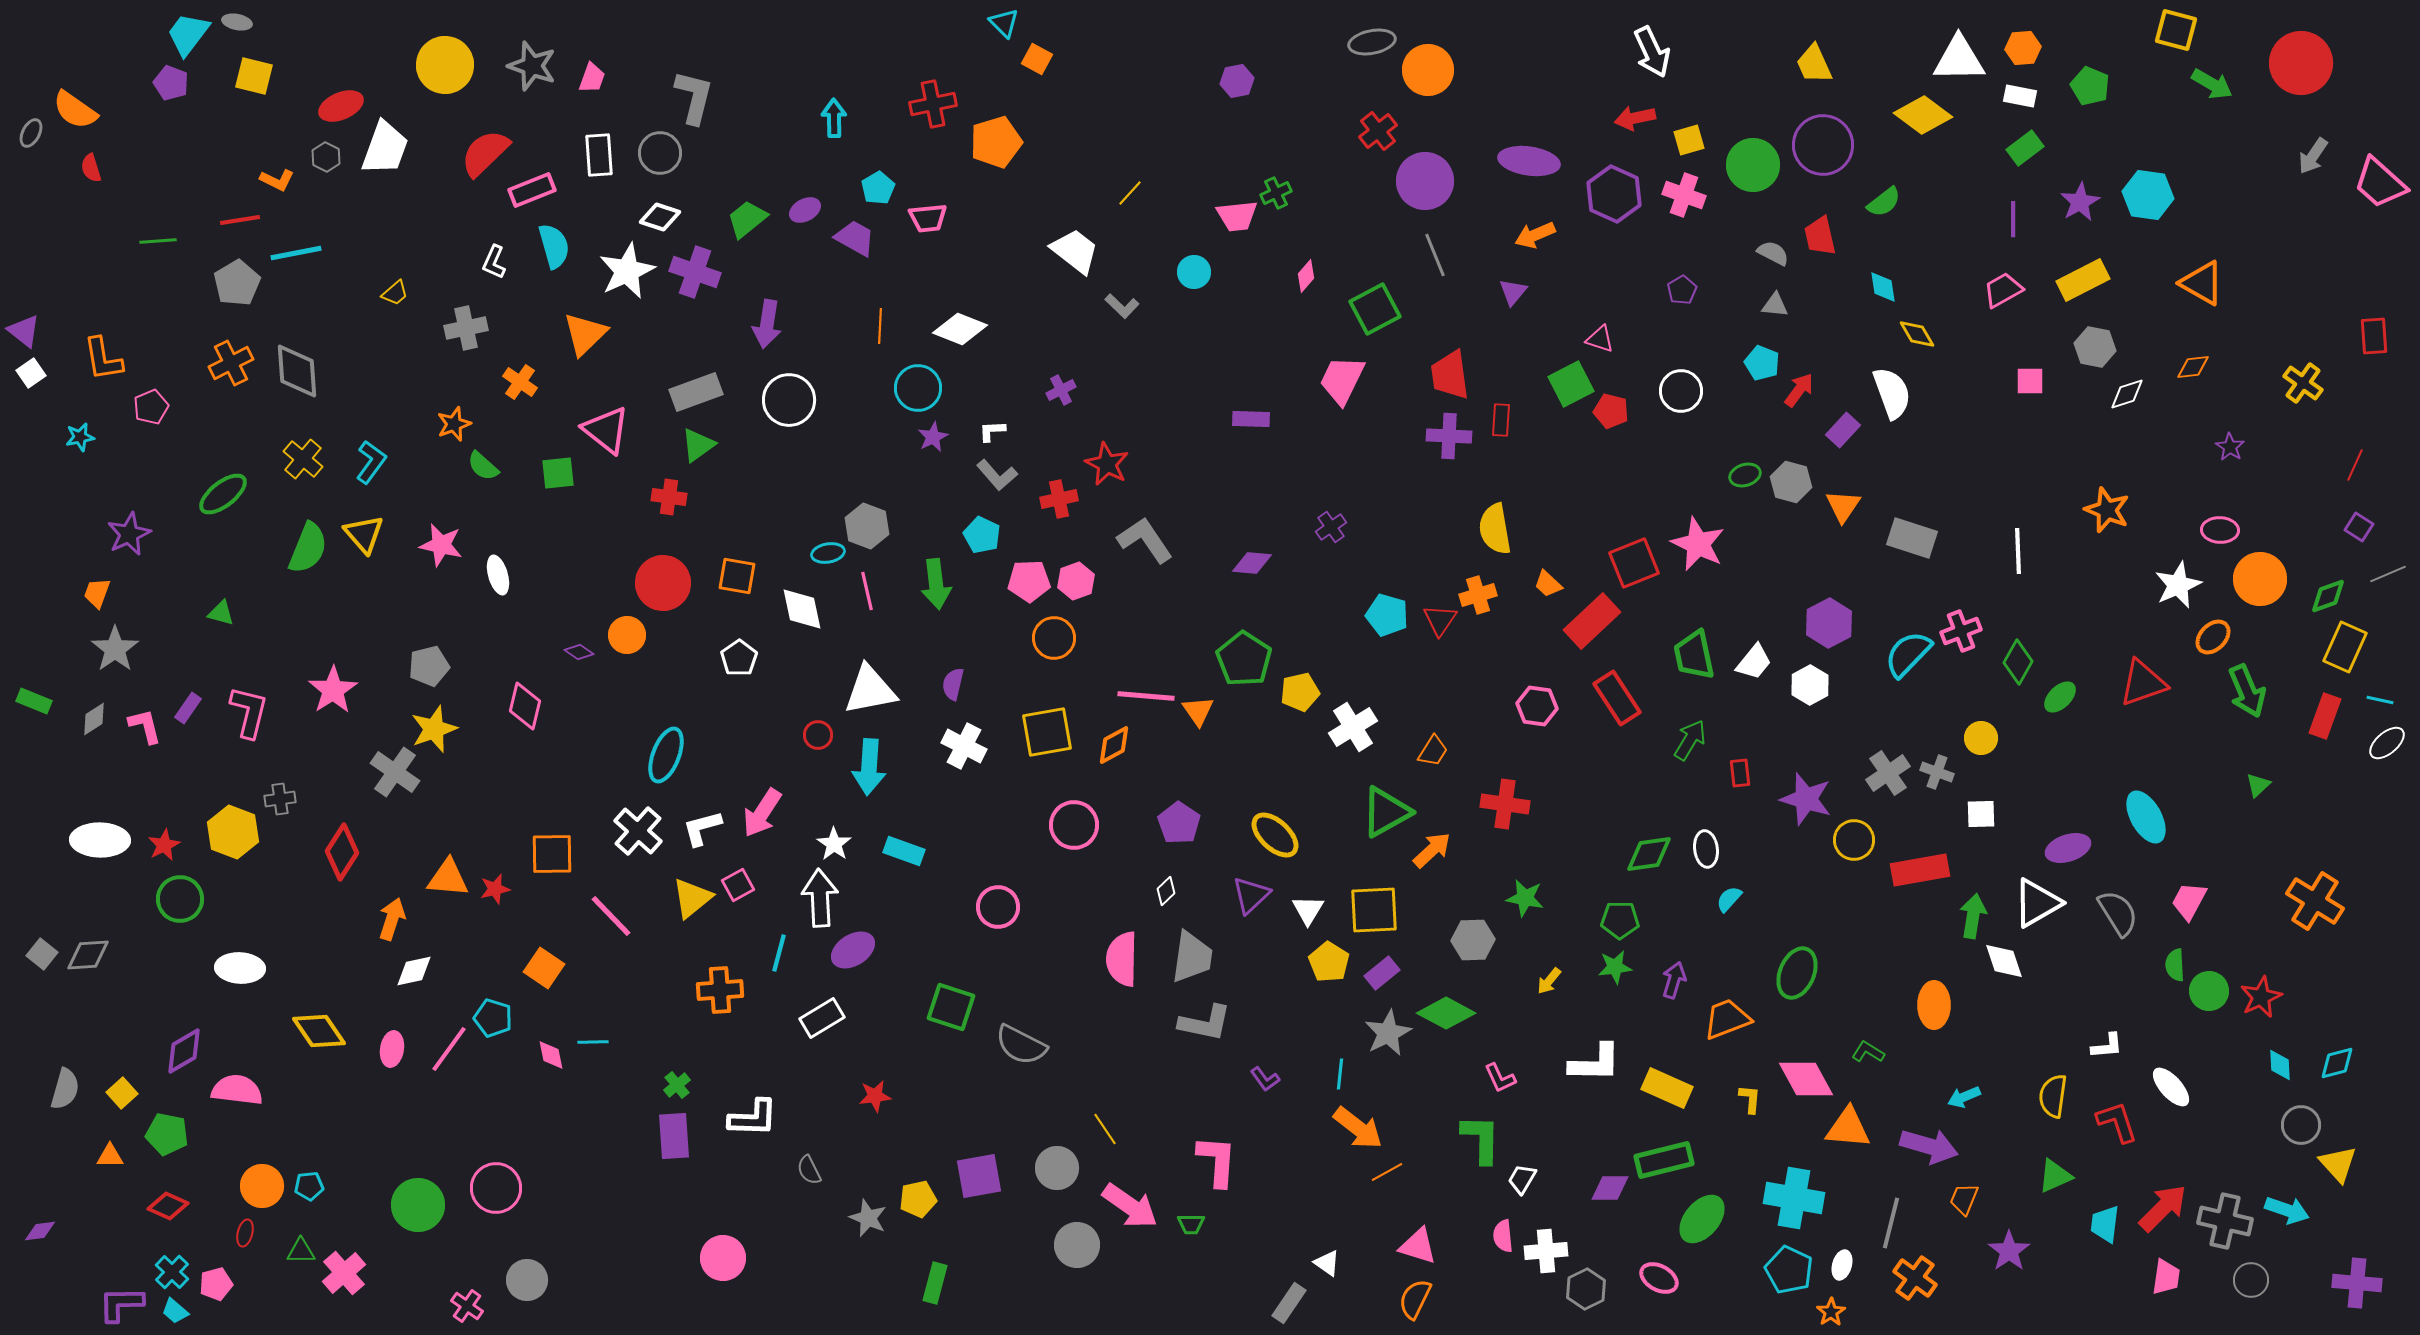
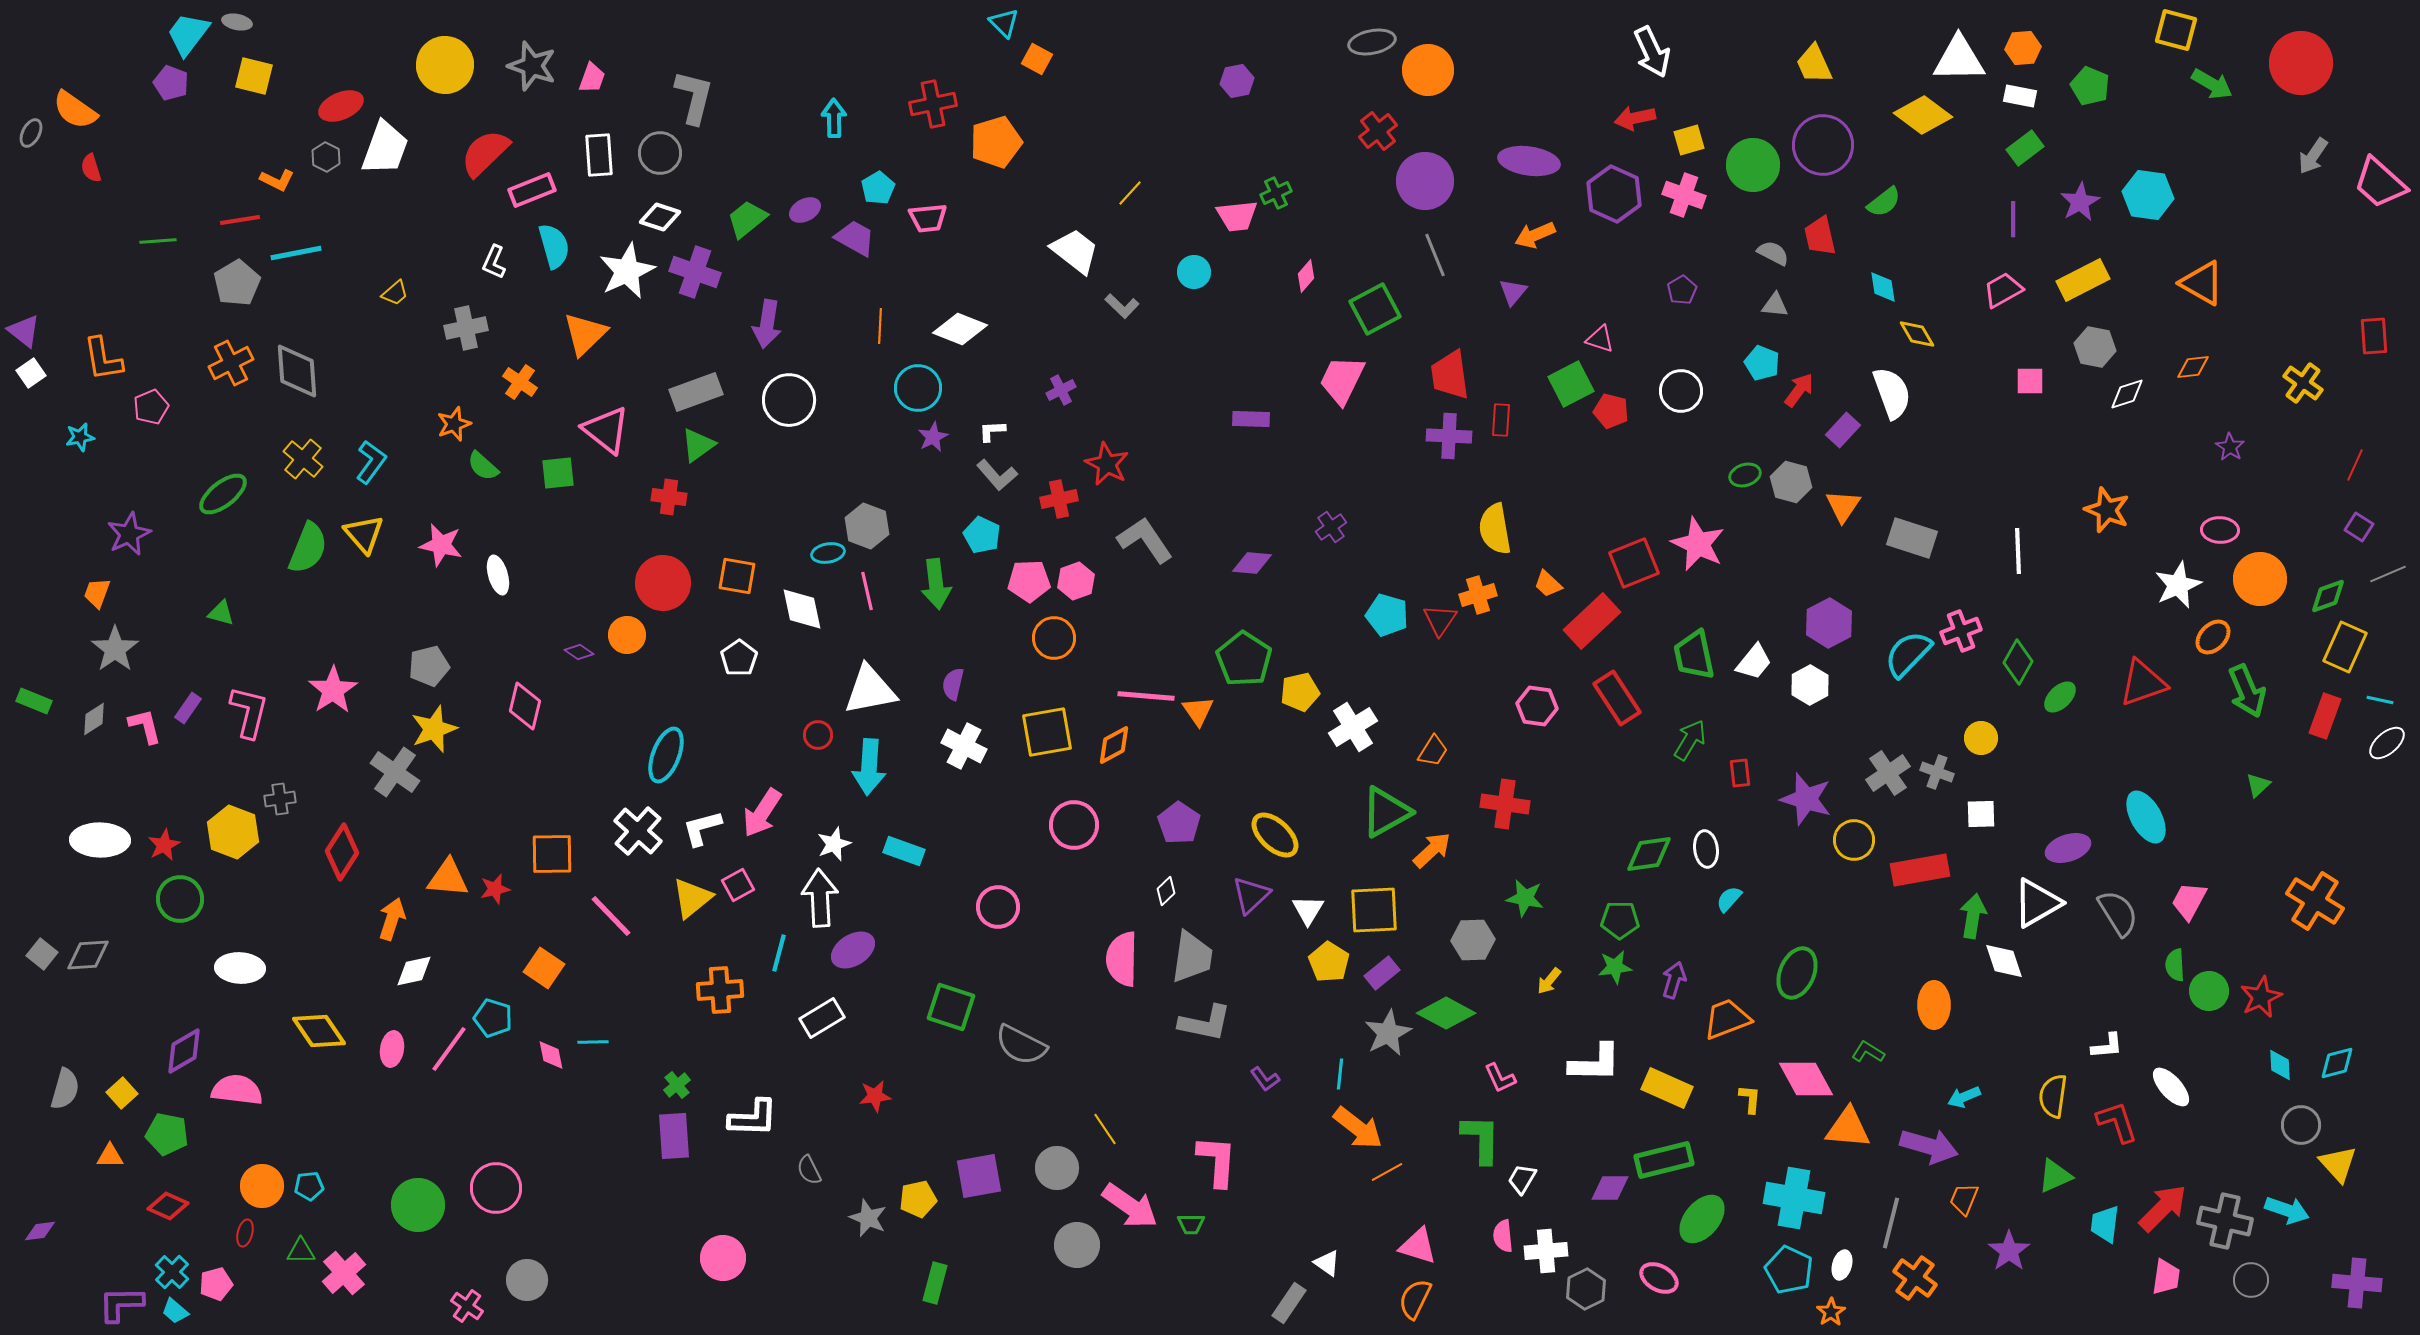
white star at (834, 844): rotated 16 degrees clockwise
